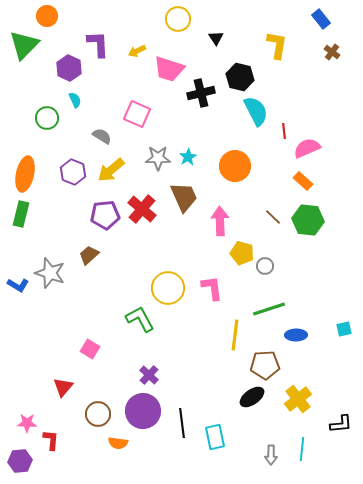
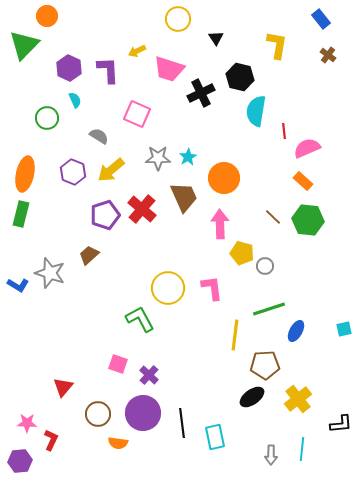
purple L-shape at (98, 44): moved 10 px right, 26 px down
brown cross at (332, 52): moved 4 px left, 3 px down
black cross at (201, 93): rotated 12 degrees counterclockwise
cyan semicircle at (256, 111): rotated 144 degrees counterclockwise
gray semicircle at (102, 136): moved 3 px left
orange circle at (235, 166): moved 11 px left, 12 px down
purple pentagon at (105, 215): rotated 12 degrees counterclockwise
pink arrow at (220, 221): moved 3 px down
blue ellipse at (296, 335): moved 4 px up; rotated 60 degrees counterclockwise
pink square at (90, 349): moved 28 px right, 15 px down; rotated 12 degrees counterclockwise
purple circle at (143, 411): moved 2 px down
red L-shape at (51, 440): rotated 20 degrees clockwise
